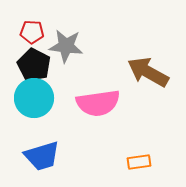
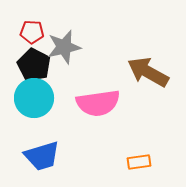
gray star: moved 2 px left, 1 px down; rotated 20 degrees counterclockwise
